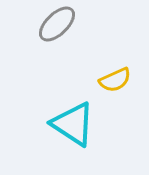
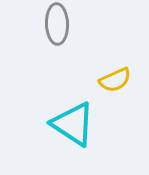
gray ellipse: rotated 48 degrees counterclockwise
